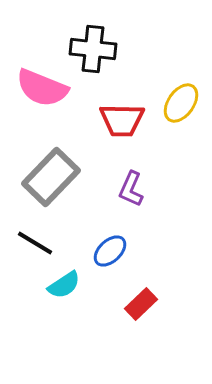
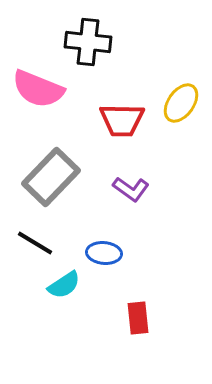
black cross: moved 5 px left, 7 px up
pink semicircle: moved 4 px left, 1 px down
purple L-shape: rotated 78 degrees counterclockwise
blue ellipse: moved 6 px left, 2 px down; rotated 48 degrees clockwise
red rectangle: moved 3 px left, 14 px down; rotated 52 degrees counterclockwise
